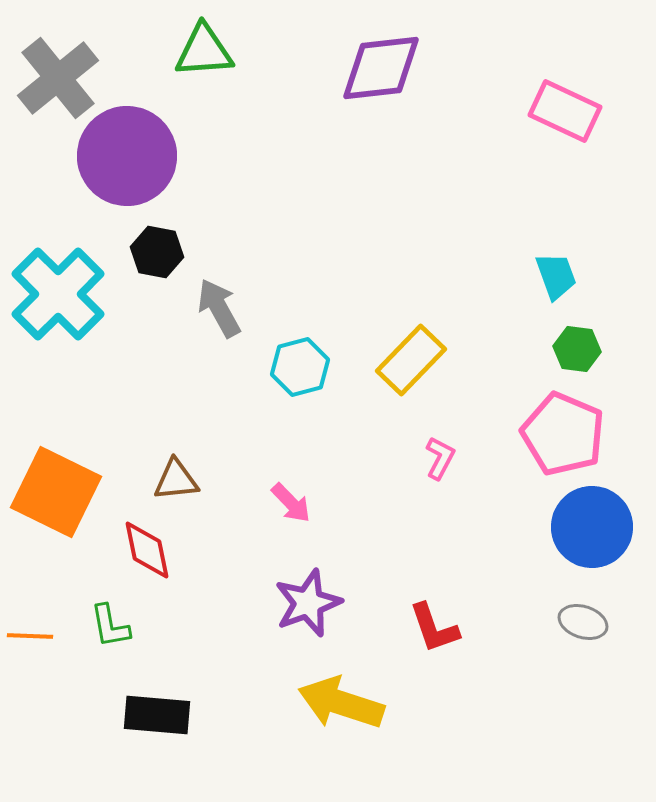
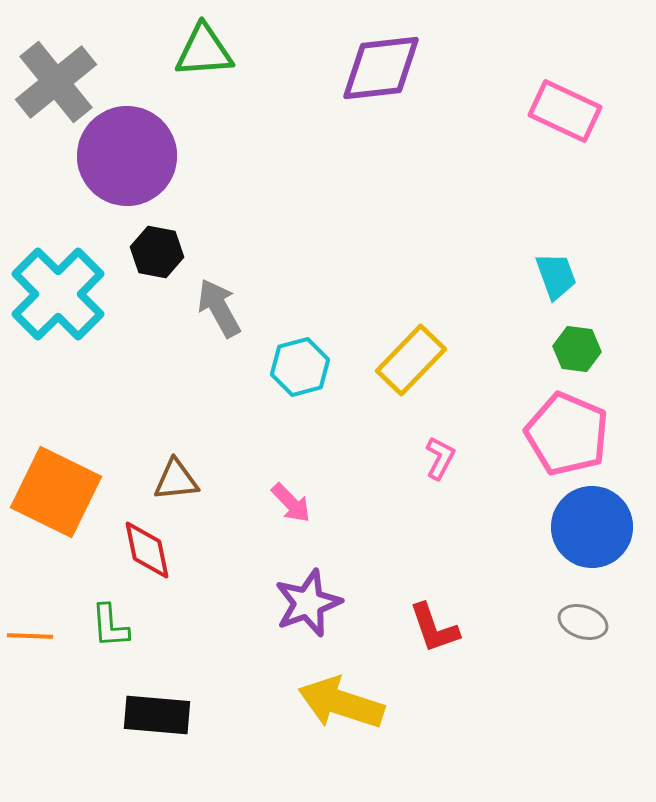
gray cross: moved 2 px left, 4 px down
pink pentagon: moved 4 px right
green L-shape: rotated 6 degrees clockwise
